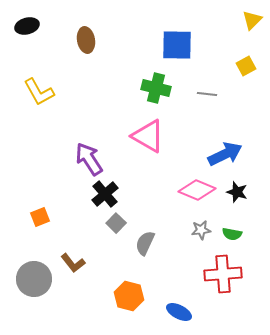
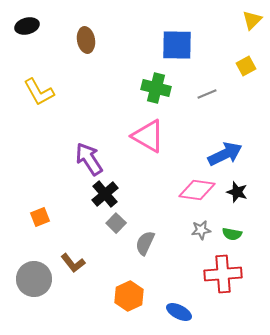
gray line: rotated 30 degrees counterclockwise
pink diamond: rotated 15 degrees counterclockwise
orange hexagon: rotated 20 degrees clockwise
